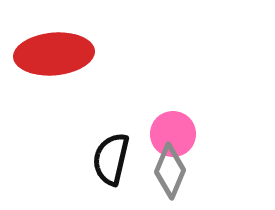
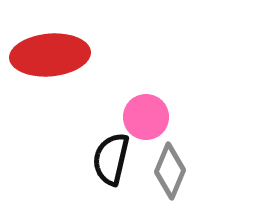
red ellipse: moved 4 px left, 1 px down
pink circle: moved 27 px left, 17 px up
